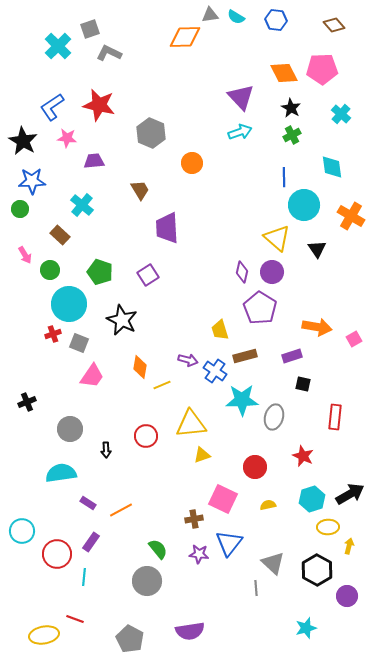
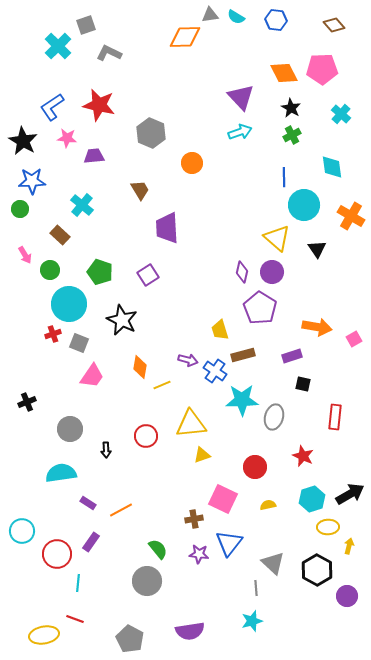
gray square at (90, 29): moved 4 px left, 4 px up
purple trapezoid at (94, 161): moved 5 px up
brown rectangle at (245, 356): moved 2 px left, 1 px up
cyan line at (84, 577): moved 6 px left, 6 px down
cyan star at (306, 628): moved 54 px left, 7 px up
